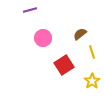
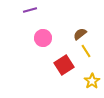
yellow line: moved 6 px left, 1 px up; rotated 16 degrees counterclockwise
